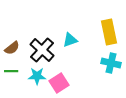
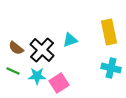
brown semicircle: moved 4 px right; rotated 77 degrees clockwise
cyan cross: moved 5 px down
green line: moved 2 px right; rotated 24 degrees clockwise
